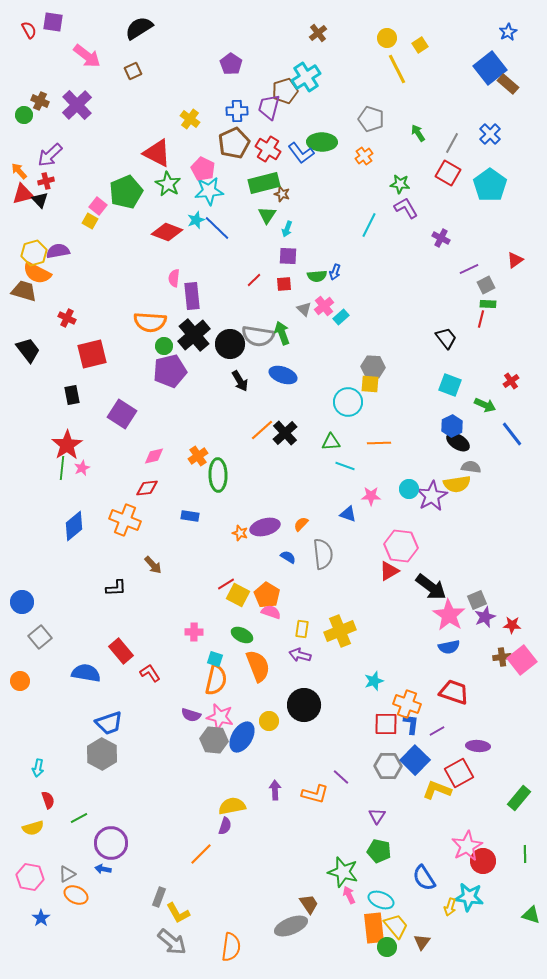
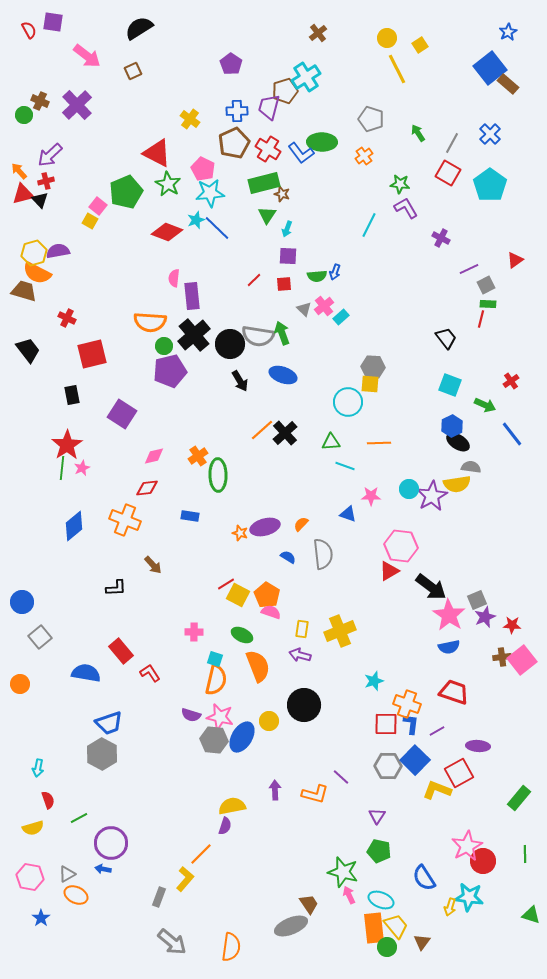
cyan star at (209, 191): moved 1 px right, 2 px down
orange circle at (20, 681): moved 3 px down
yellow L-shape at (178, 913): moved 7 px right, 34 px up; rotated 110 degrees counterclockwise
